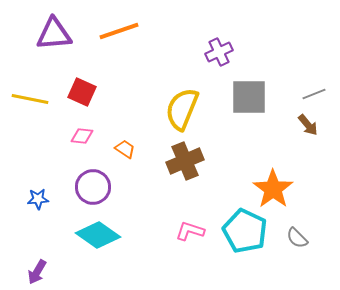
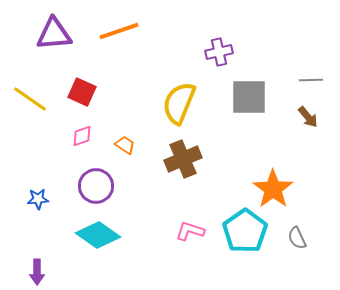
purple cross: rotated 12 degrees clockwise
gray line: moved 3 px left, 14 px up; rotated 20 degrees clockwise
yellow line: rotated 24 degrees clockwise
yellow semicircle: moved 3 px left, 6 px up
brown arrow: moved 8 px up
pink diamond: rotated 25 degrees counterclockwise
orange trapezoid: moved 4 px up
brown cross: moved 2 px left, 2 px up
purple circle: moved 3 px right, 1 px up
cyan pentagon: rotated 12 degrees clockwise
gray semicircle: rotated 20 degrees clockwise
purple arrow: rotated 30 degrees counterclockwise
